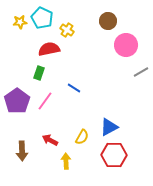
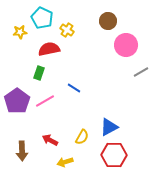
yellow star: moved 10 px down
pink line: rotated 24 degrees clockwise
yellow arrow: moved 1 px left, 1 px down; rotated 105 degrees counterclockwise
